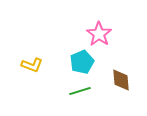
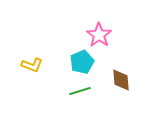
pink star: moved 1 px down
